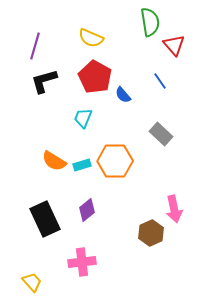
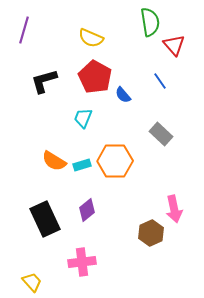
purple line: moved 11 px left, 16 px up
